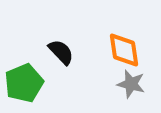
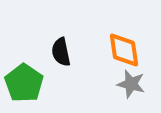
black semicircle: rotated 148 degrees counterclockwise
green pentagon: rotated 15 degrees counterclockwise
